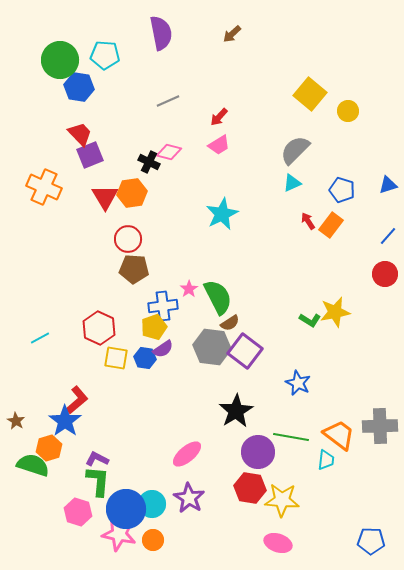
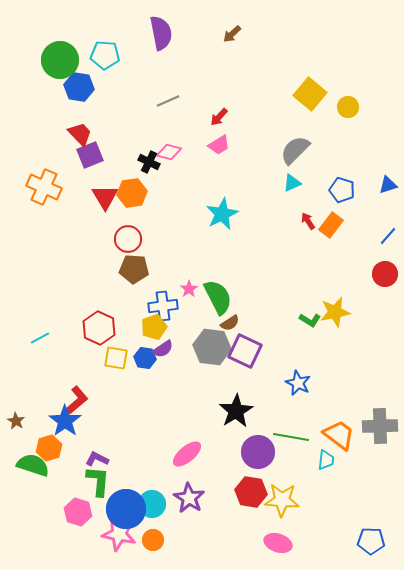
yellow circle at (348, 111): moved 4 px up
purple square at (245, 351): rotated 12 degrees counterclockwise
red hexagon at (250, 488): moved 1 px right, 4 px down
